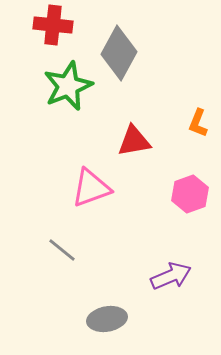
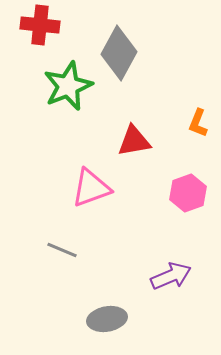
red cross: moved 13 px left
pink hexagon: moved 2 px left, 1 px up
gray line: rotated 16 degrees counterclockwise
